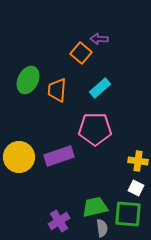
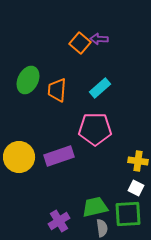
orange square: moved 1 px left, 10 px up
green square: rotated 8 degrees counterclockwise
